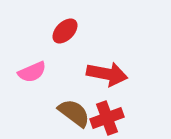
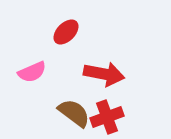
red ellipse: moved 1 px right, 1 px down
red arrow: moved 3 px left
red cross: moved 1 px up
